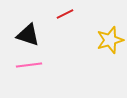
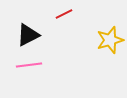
red line: moved 1 px left
black triangle: rotated 45 degrees counterclockwise
